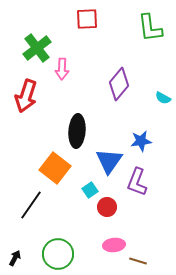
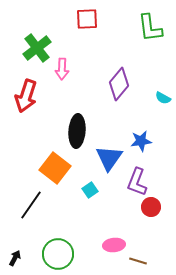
blue triangle: moved 3 px up
red circle: moved 44 px right
